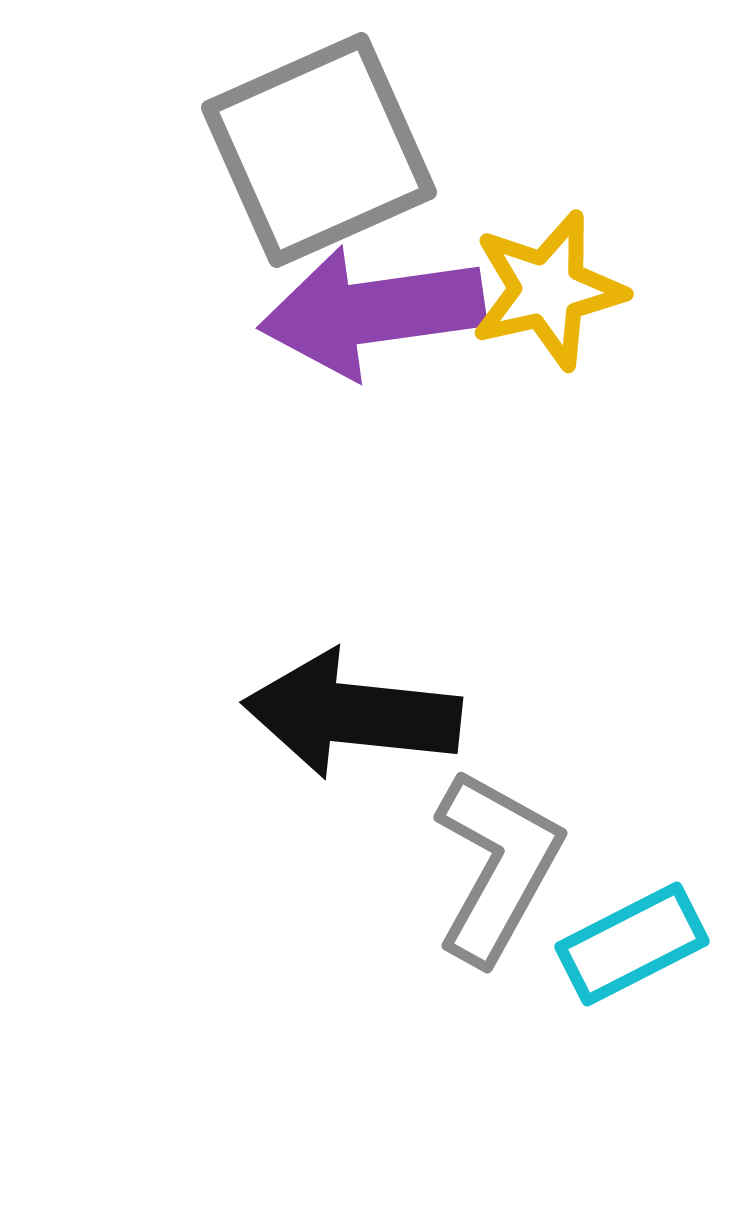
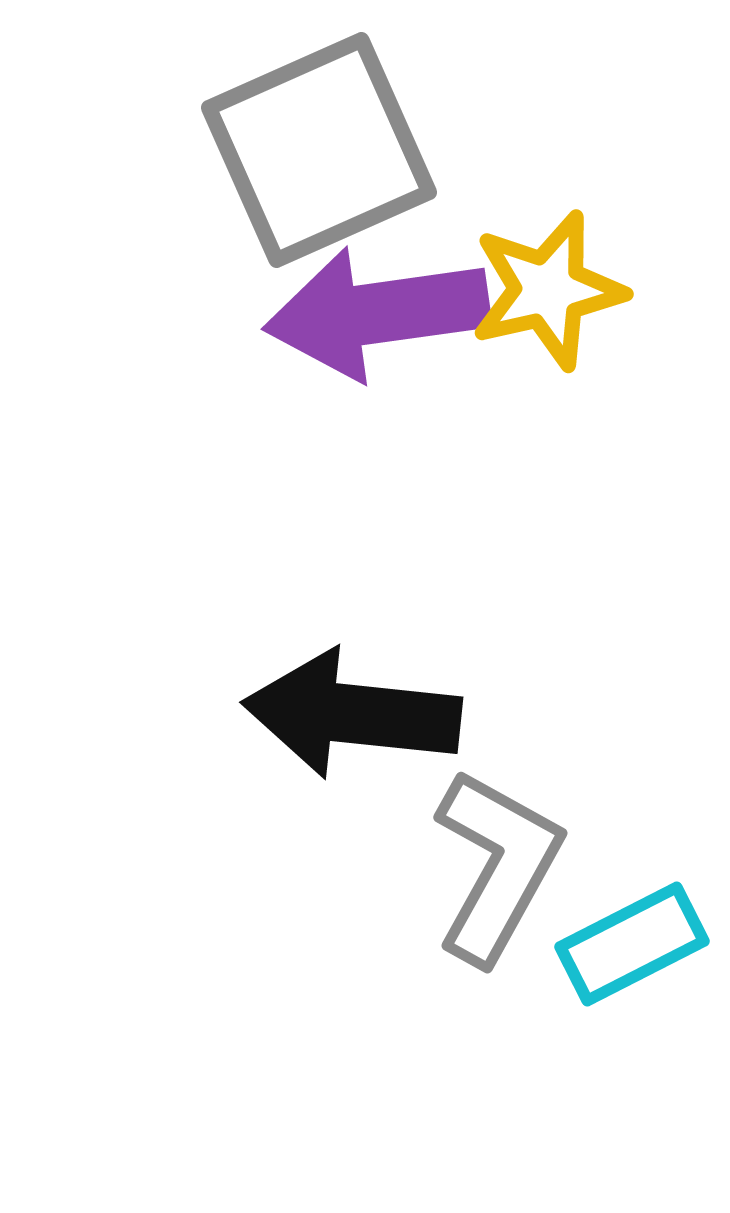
purple arrow: moved 5 px right, 1 px down
